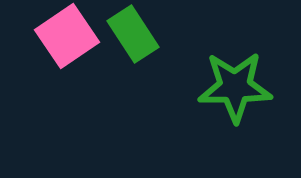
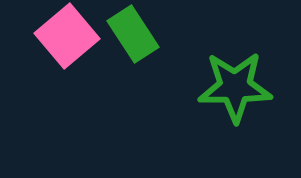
pink square: rotated 6 degrees counterclockwise
